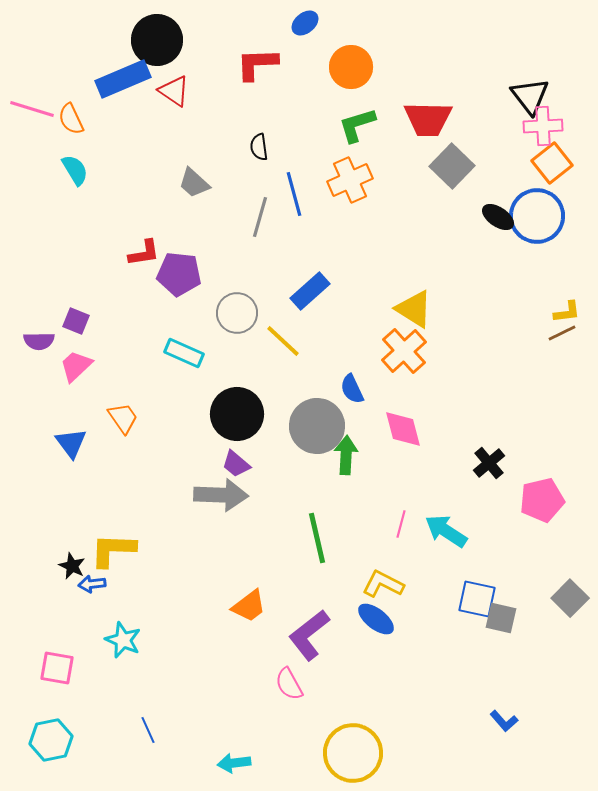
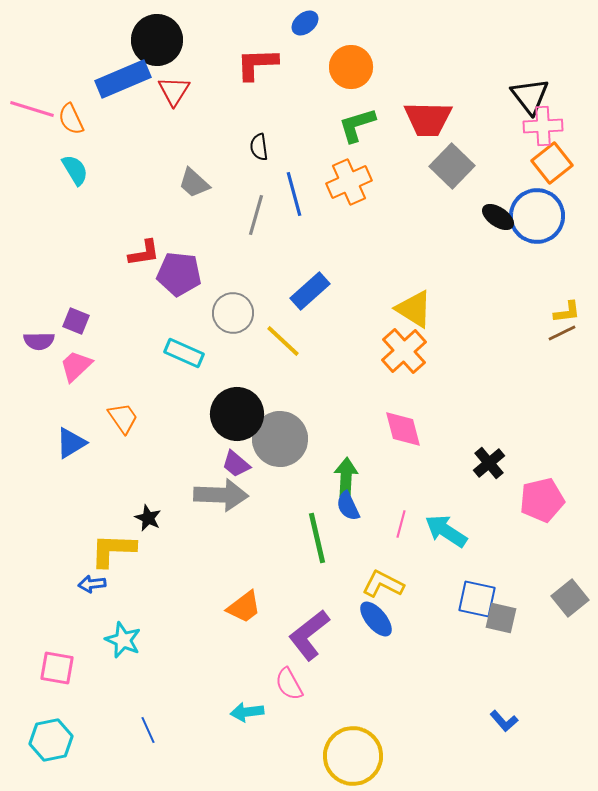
red triangle at (174, 91): rotated 28 degrees clockwise
orange cross at (350, 180): moved 1 px left, 2 px down
gray line at (260, 217): moved 4 px left, 2 px up
gray circle at (237, 313): moved 4 px left
blue semicircle at (352, 389): moved 4 px left, 117 px down
gray circle at (317, 426): moved 37 px left, 13 px down
blue triangle at (71, 443): rotated 36 degrees clockwise
green arrow at (346, 455): moved 22 px down
black star at (72, 566): moved 76 px right, 48 px up
gray square at (570, 598): rotated 6 degrees clockwise
orange trapezoid at (249, 606): moved 5 px left, 1 px down
blue ellipse at (376, 619): rotated 12 degrees clockwise
yellow circle at (353, 753): moved 3 px down
cyan arrow at (234, 763): moved 13 px right, 51 px up
